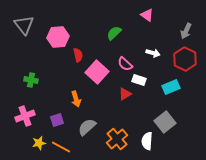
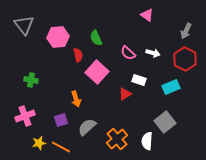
green semicircle: moved 18 px left, 5 px down; rotated 70 degrees counterclockwise
pink semicircle: moved 3 px right, 11 px up
purple square: moved 4 px right
